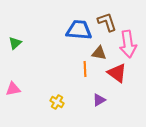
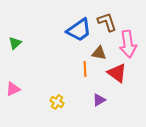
blue trapezoid: rotated 140 degrees clockwise
pink triangle: rotated 14 degrees counterclockwise
